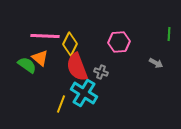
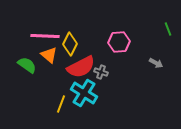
green line: moved 1 px left, 5 px up; rotated 24 degrees counterclockwise
orange triangle: moved 9 px right, 3 px up
red semicircle: moved 4 px right; rotated 96 degrees counterclockwise
